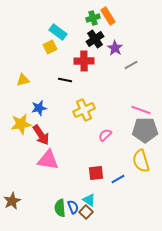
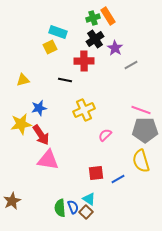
cyan rectangle: rotated 18 degrees counterclockwise
cyan triangle: moved 1 px up
